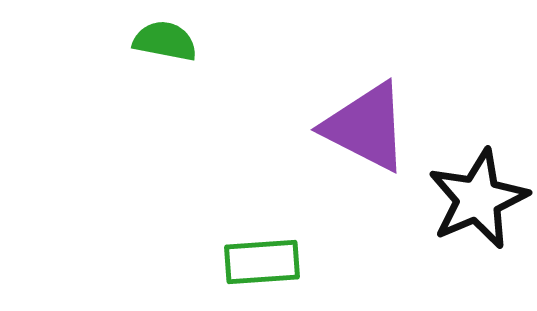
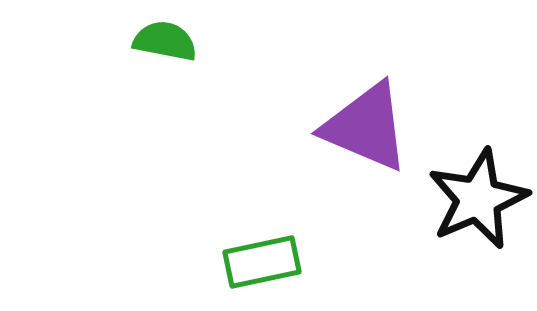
purple triangle: rotated 4 degrees counterclockwise
green rectangle: rotated 8 degrees counterclockwise
